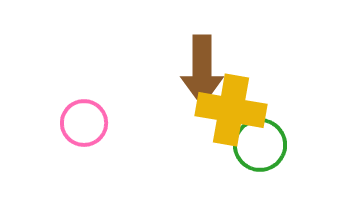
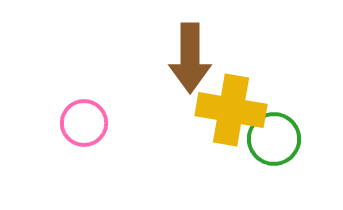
brown arrow: moved 12 px left, 12 px up
green circle: moved 14 px right, 6 px up
